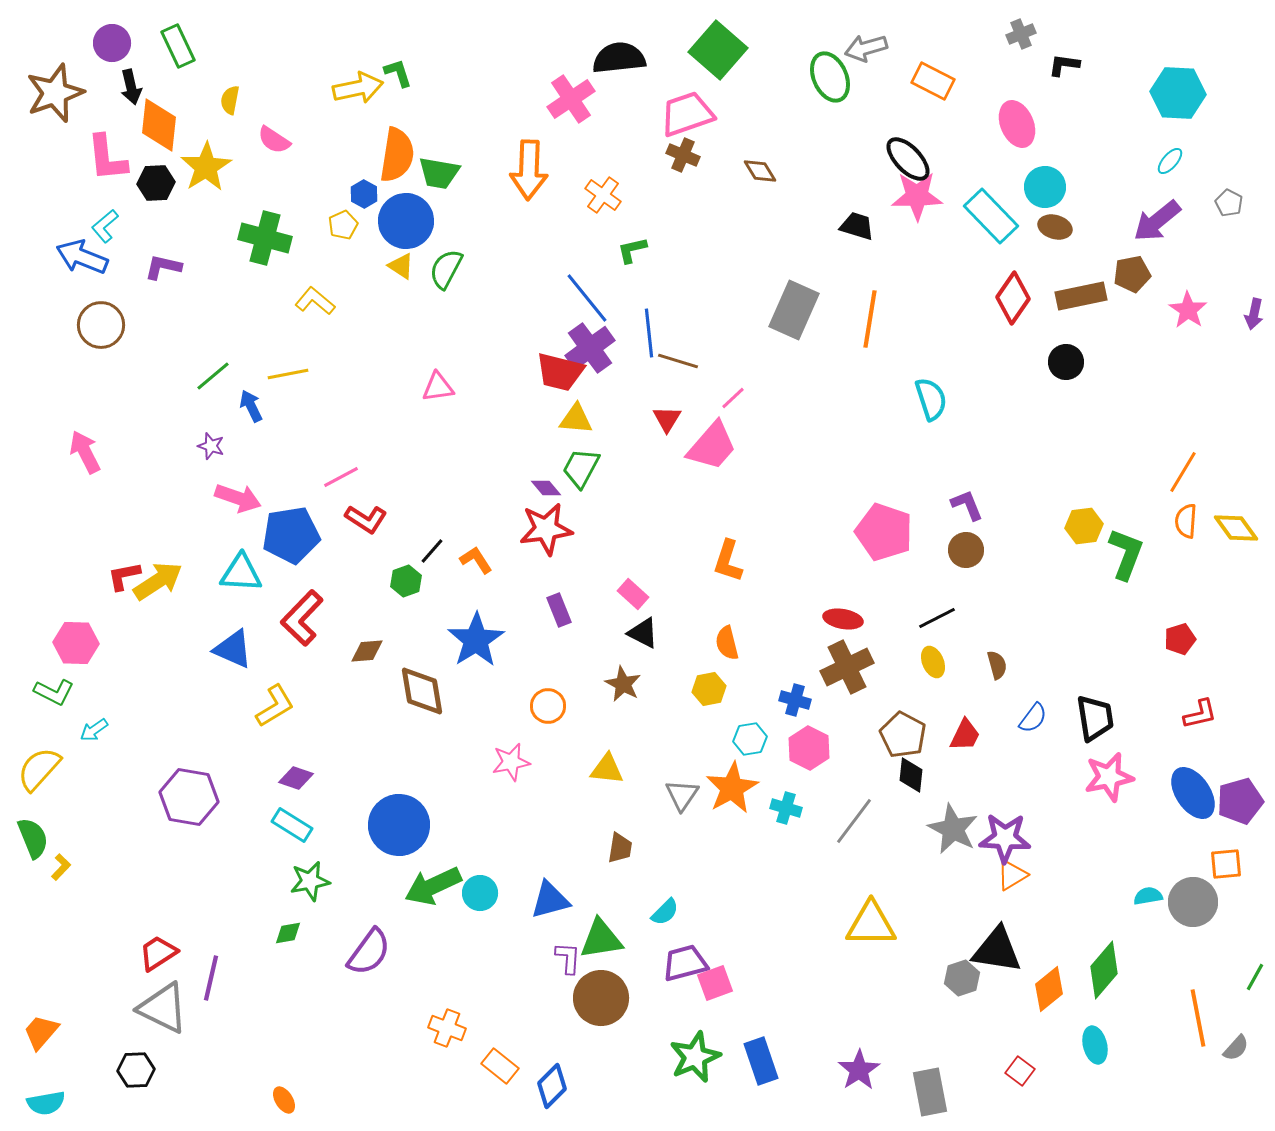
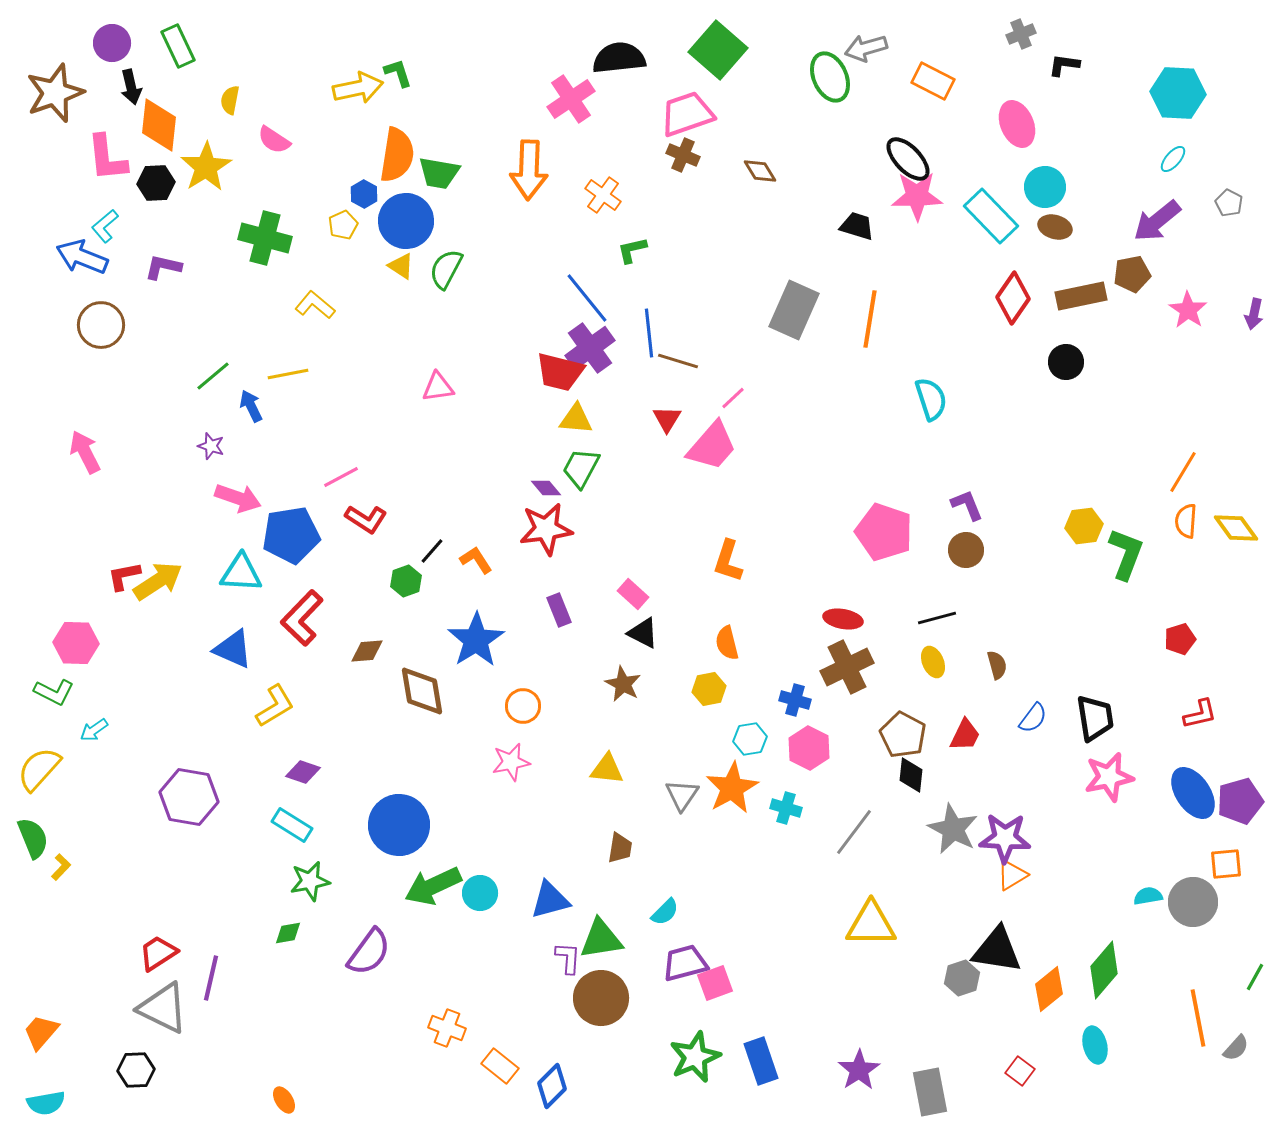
cyan ellipse at (1170, 161): moved 3 px right, 2 px up
yellow L-shape at (315, 301): moved 4 px down
black line at (937, 618): rotated 12 degrees clockwise
orange circle at (548, 706): moved 25 px left
purple diamond at (296, 778): moved 7 px right, 6 px up
gray line at (854, 821): moved 11 px down
